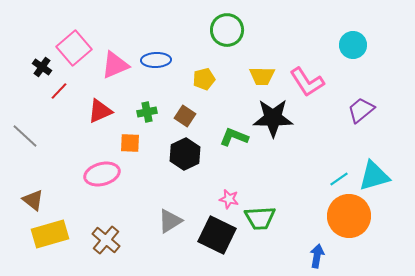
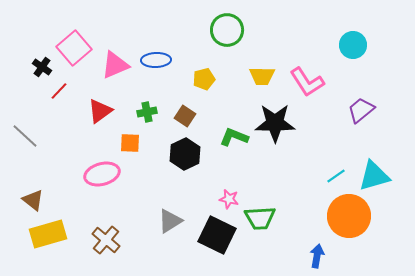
red triangle: rotated 12 degrees counterclockwise
black star: moved 2 px right, 5 px down
cyan line: moved 3 px left, 3 px up
yellow rectangle: moved 2 px left
